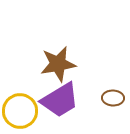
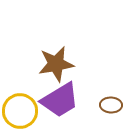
brown star: moved 2 px left
brown ellipse: moved 2 px left, 7 px down
